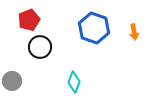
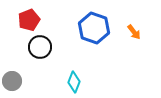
orange arrow: rotated 28 degrees counterclockwise
